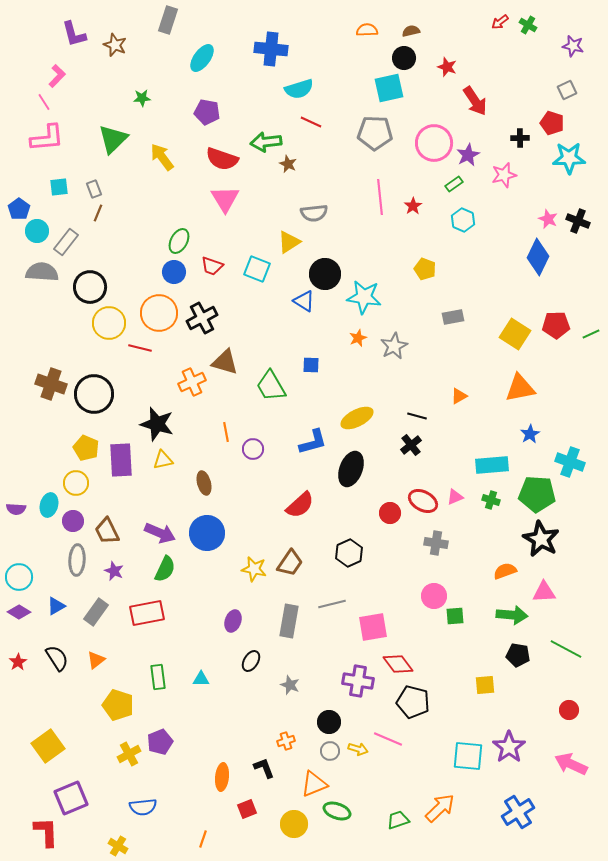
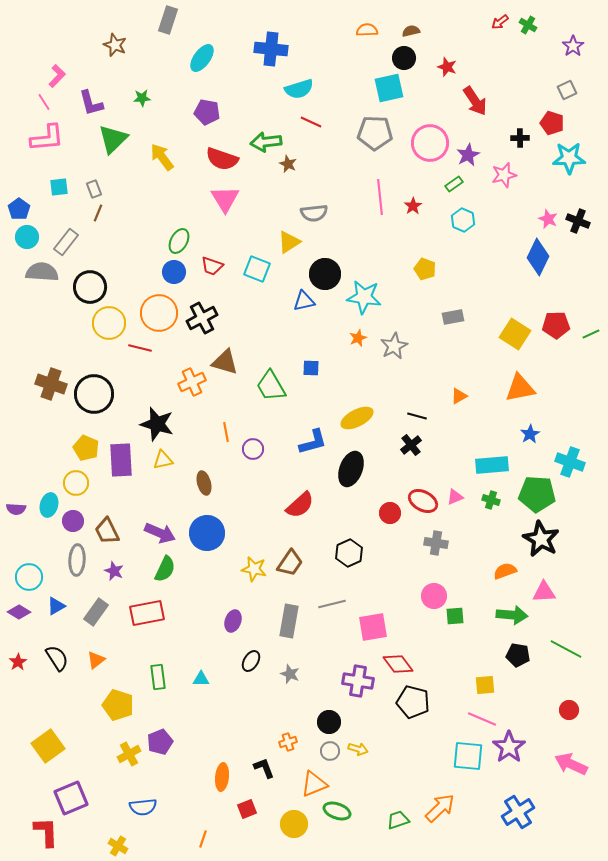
purple L-shape at (74, 34): moved 17 px right, 69 px down
purple star at (573, 46): rotated 25 degrees clockwise
pink circle at (434, 143): moved 4 px left
cyan circle at (37, 231): moved 10 px left, 6 px down
blue triangle at (304, 301): rotated 45 degrees counterclockwise
blue square at (311, 365): moved 3 px down
cyan circle at (19, 577): moved 10 px right
gray star at (290, 685): moved 11 px up
pink line at (388, 739): moved 94 px right, 20 px up
orange cross at (286, 741): moved 2 px right, 1 px down
